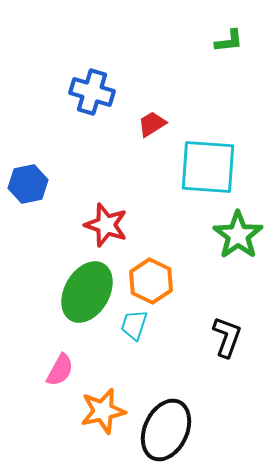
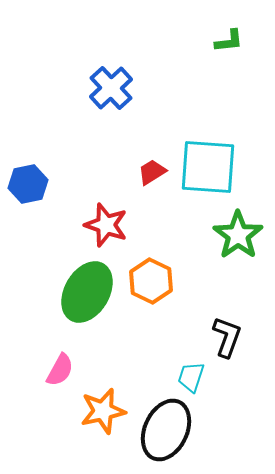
blue cross: moved 19 px right, 4 px up; rotated 30 degrees clockwise
red trapezoid: moved 48 px down
cyan trapezoid: moved 57 px right, 52 px down
